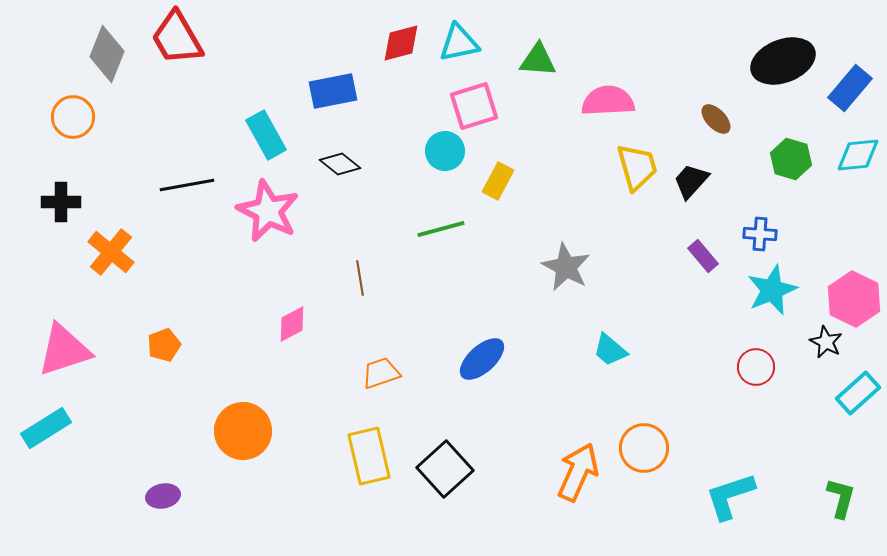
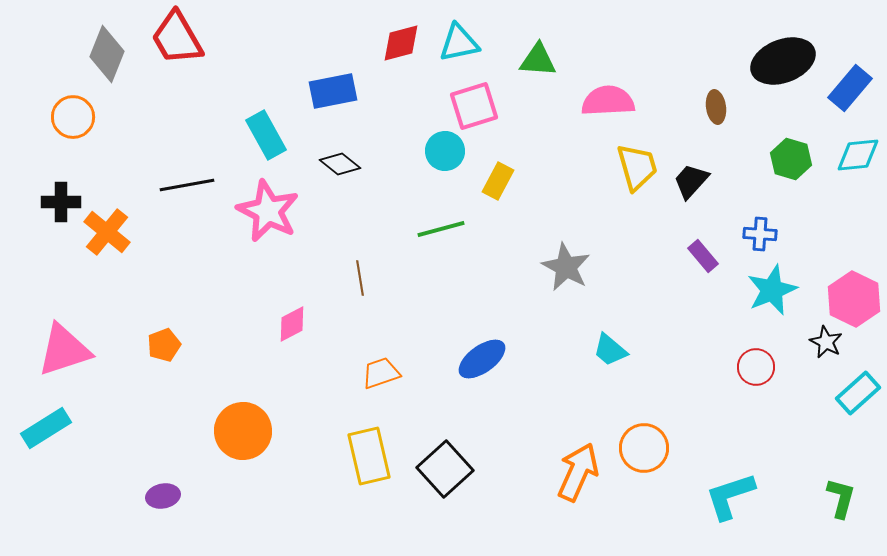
brown ellipse at (716, 119): moved 12 px up; rotated 36 degrees clockwise
orange cross at (111, 252): moved 4 px left, 20 px up
blue ellipse at (482, 359): rotated 6 degrees clockwise
